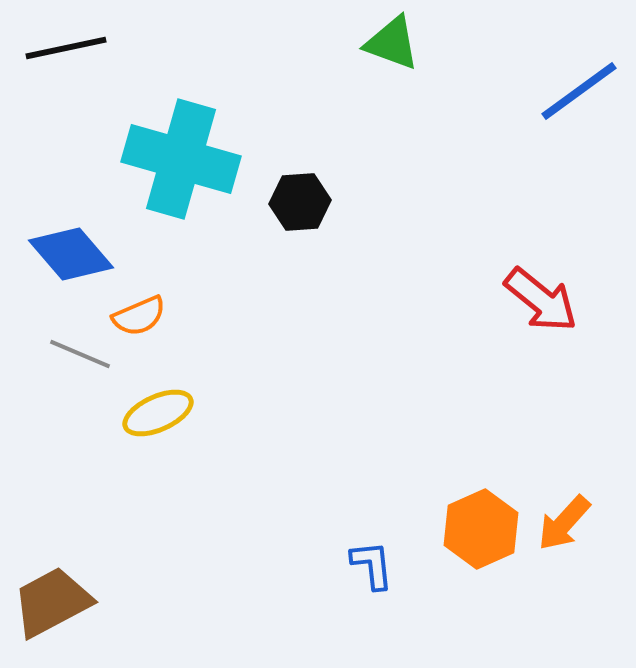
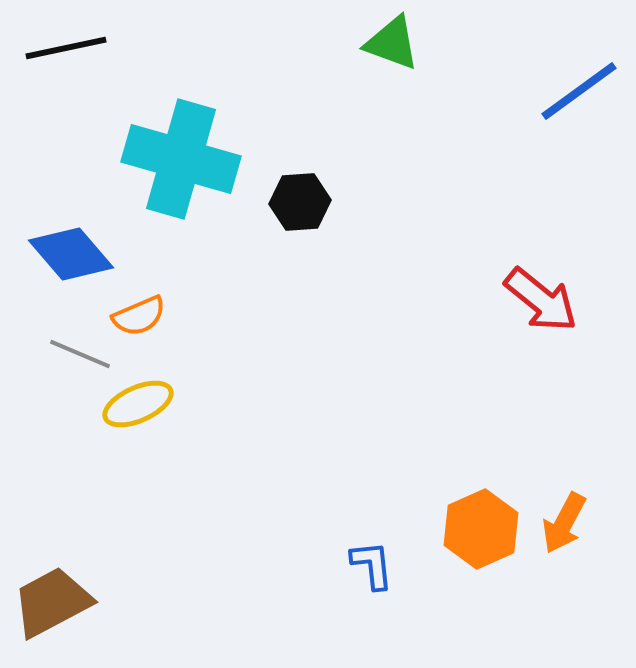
yellow ellipse: moved 20 px left, 9 px up
orange arrow: rotated 14 degrees counterclockwise
